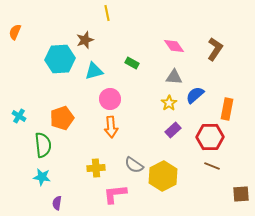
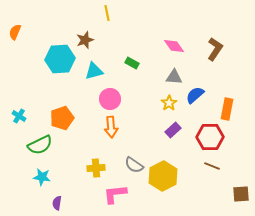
green semicircle: moved 3 px left; rotated 70 degrees clockwise
